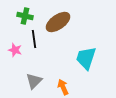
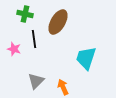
green cross: moved 2 px up
brown ellipse: rotated 25 degrees counterclockwise
pink star: moved 1 px left, 1 px up
gray triangle: moved 2 px right
